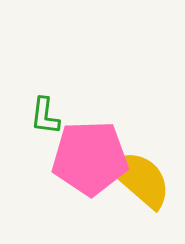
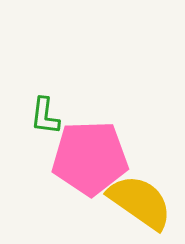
yellow semicircle: moved 23 px down; rotated 6 degrees counterclockwise
